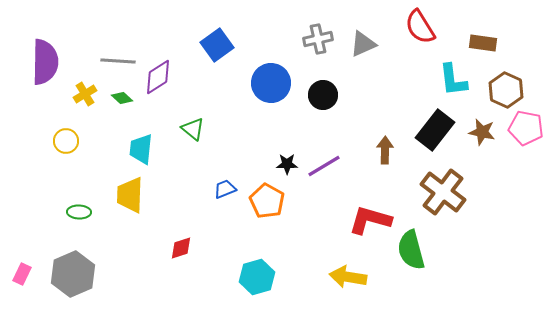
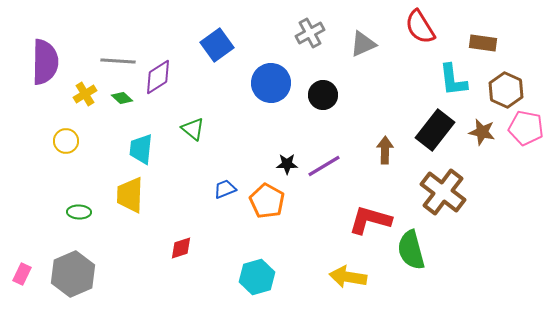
gray cross: moved 8 px left, 6 px up; rotated 16 degrees counterclockwise
